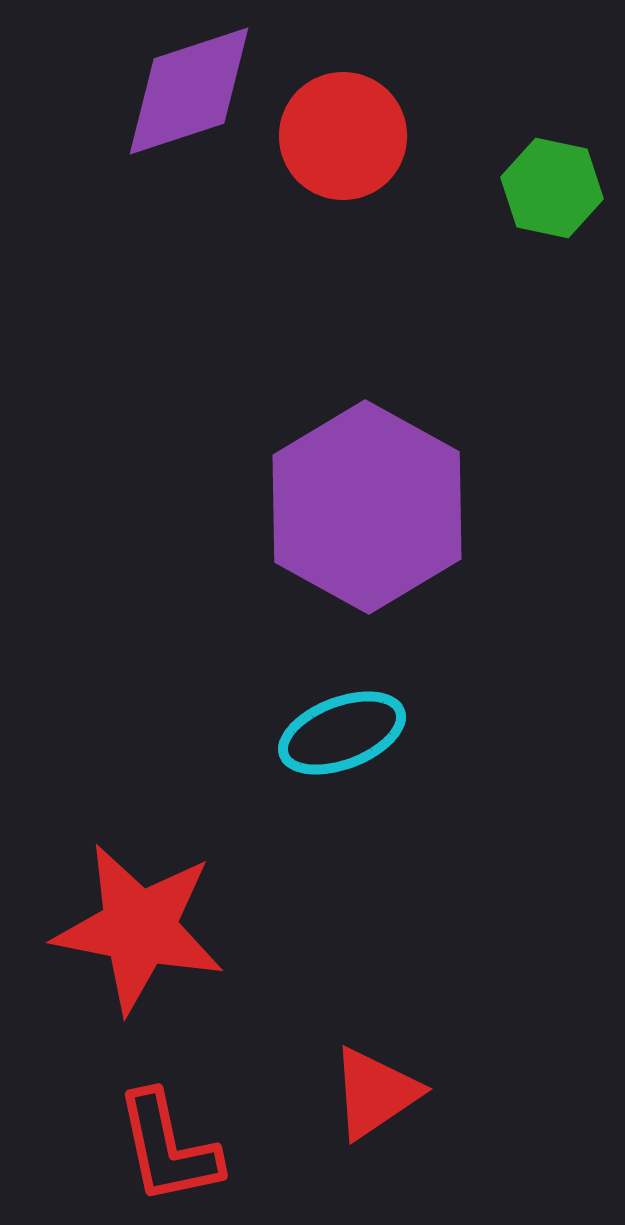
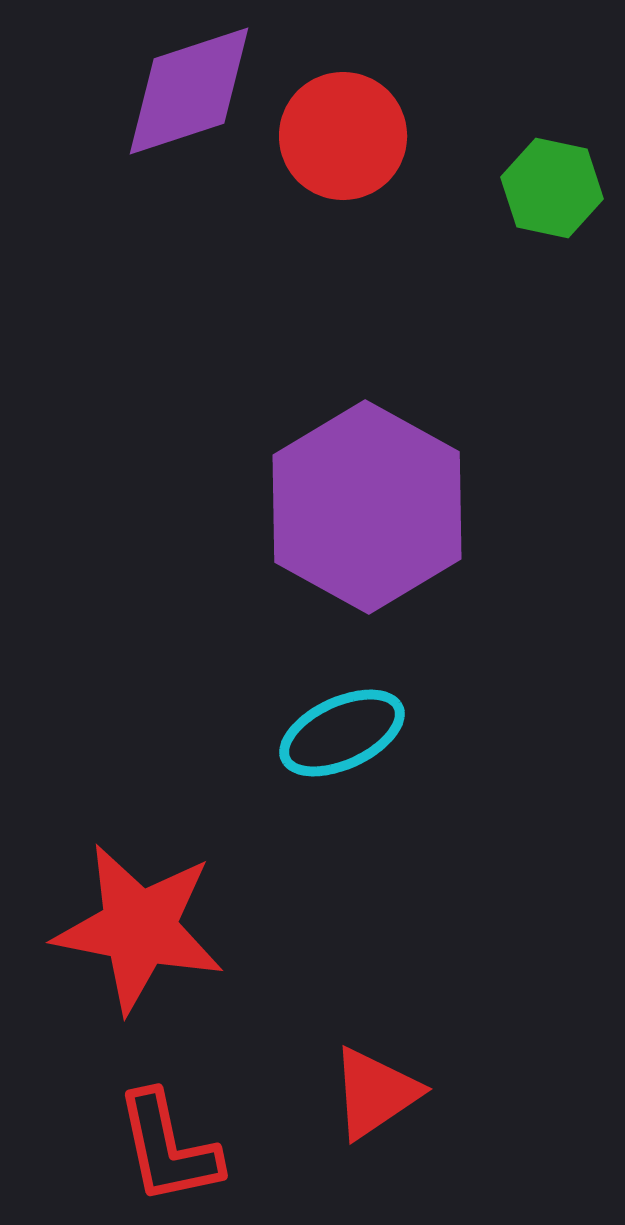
cyan ellipse: rotated 4 degrees counterclockwise
